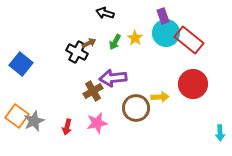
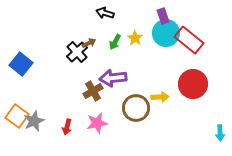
black cross: rotated 20 degrees clockwise
